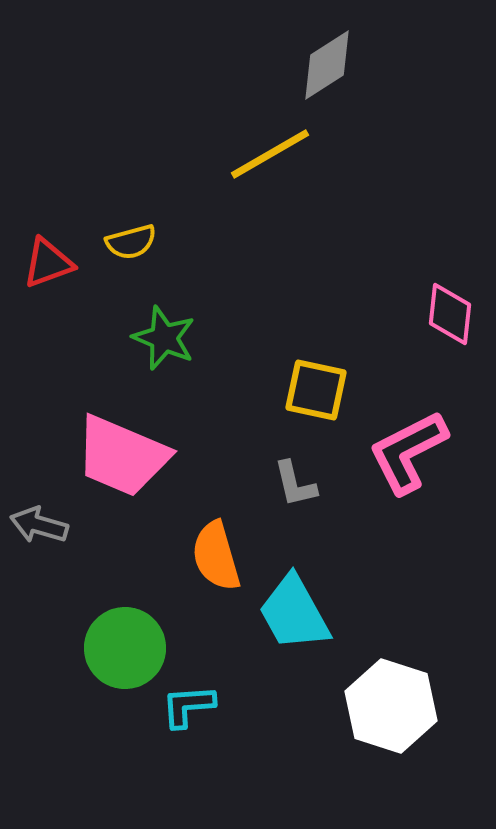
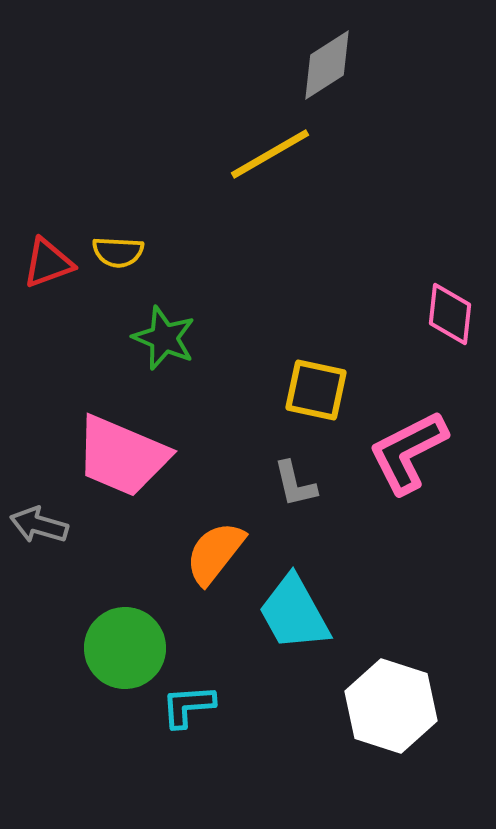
yellow semicircle: moved 13 px left, 10 px down; rotated 18 degrees clockwise
orange semicircle: moved 1 px left, 3 px up; rotated 54 degrees clockwise
